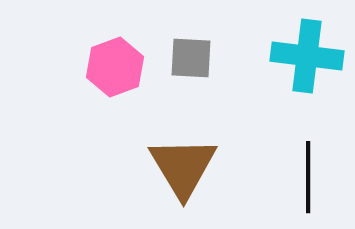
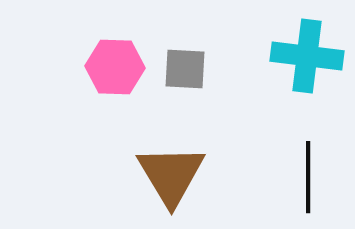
gray square: moved 6 px left, 11 px down
pink hexagon: rotated 22 degrees clockwise
brown triangle: moved 12 px left, 8 px down
